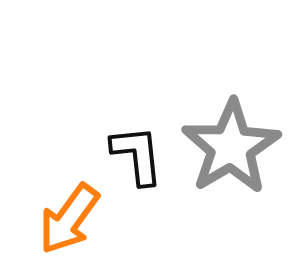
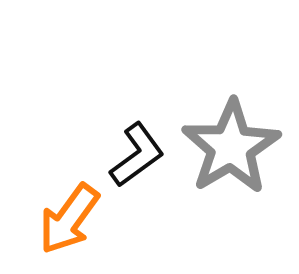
black L-shape: rotated 60 degrees clockwise
